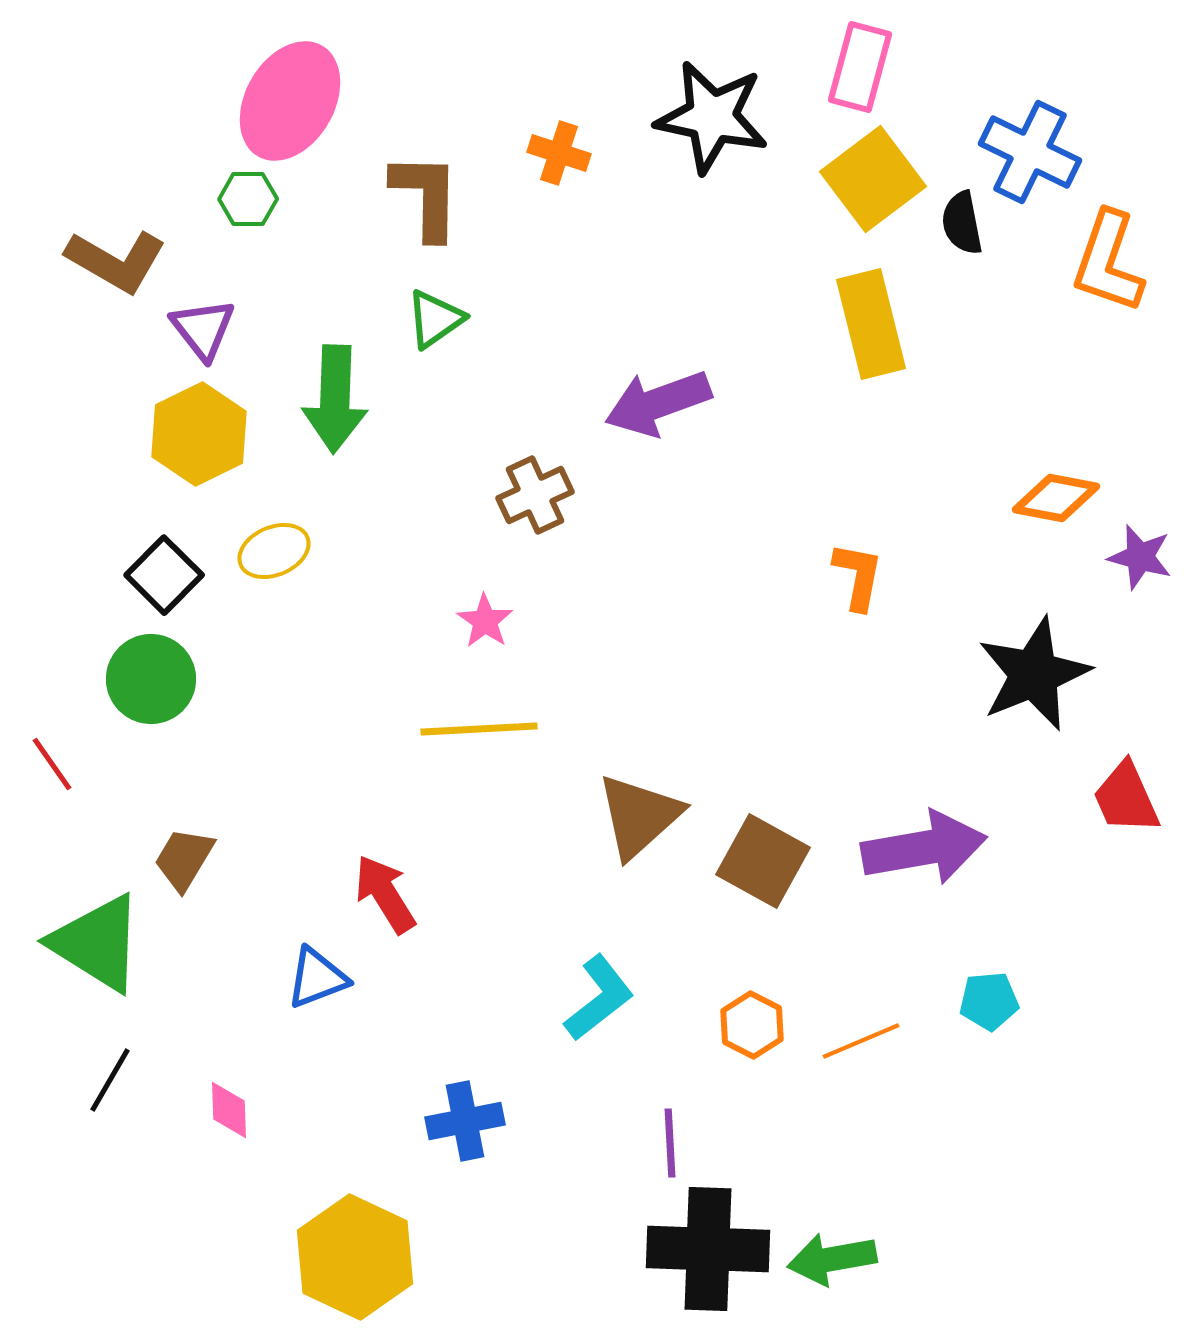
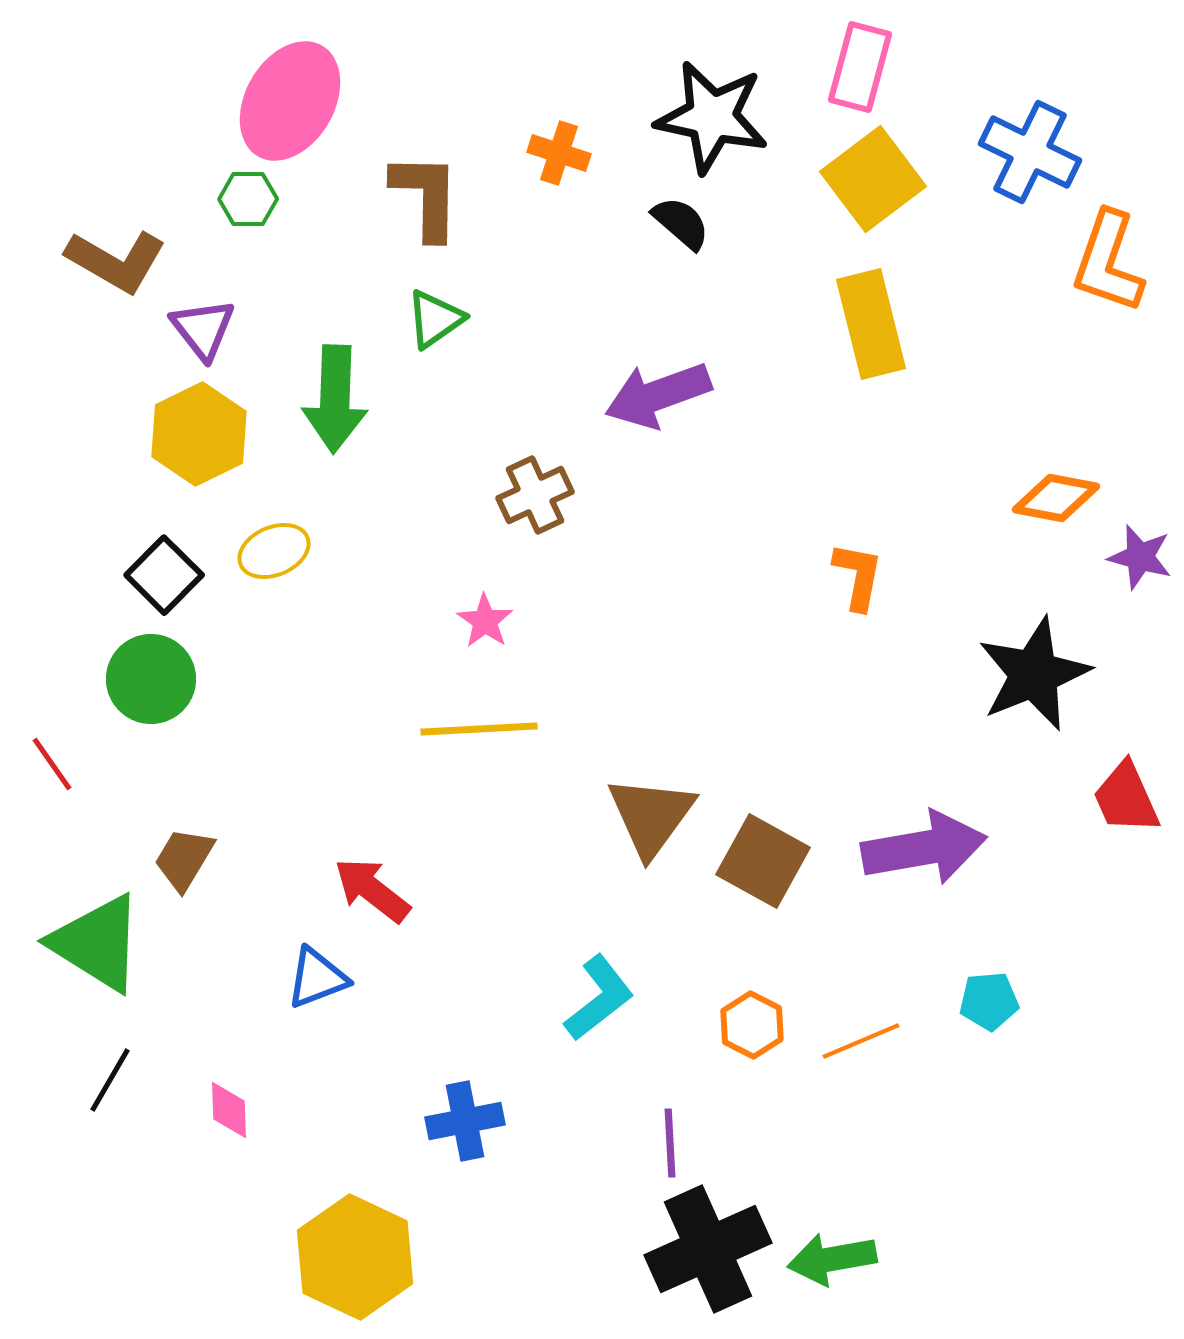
black semicircle at (962, 223): moved 281 px left; rotated 142 degrees clockwise
purple arrow at (658, 403): moved 8 px up
brown triangle at (639, 816): moved 12 px right; rotated 12 degrees counterclockwise
red arrow at (385, 894): moved 13 px left, 4 px up; rotated 20 degrees counterclockwise
black cross at (708, 1249): rotated 26 degrees counterclockwise
